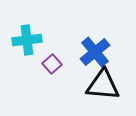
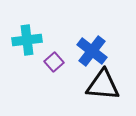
blue cross: moved 3 px left, 1 px up; rotated 12 degrees counterclockwise
purple square: moved 2 px right, 2 px up
